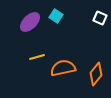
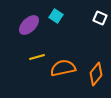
purple ellipse: moved 1 px left, 3 px down
